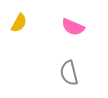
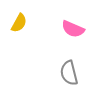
pink semicircle: moved 2 px down
